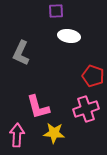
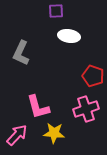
pink arrow: rotated 40 degrees clockwise
